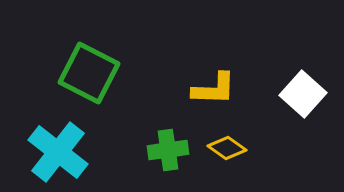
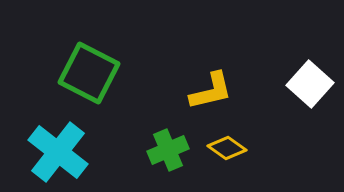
yellow L-shape: moved 3 px left, 2 px down; rotated 15 degrees counterclockwise
white square: moved 7 px right, 10 px up
green cross: rotated 15 degrees counterclockwise
